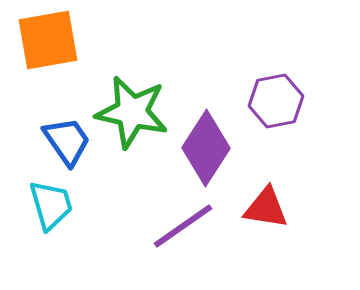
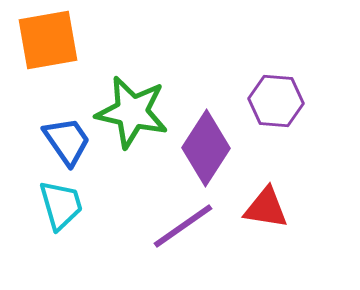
purple hexagon: rotated 16 degrees clockwise
cyan trapezoid: moved 10 px right
